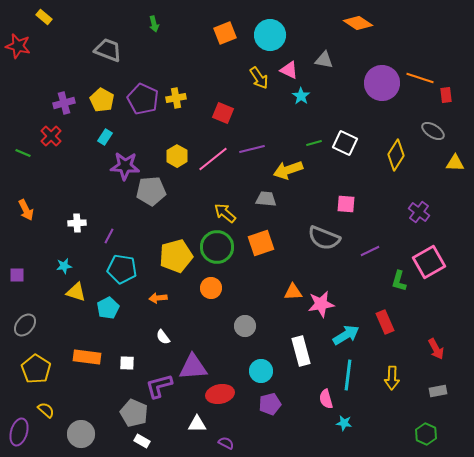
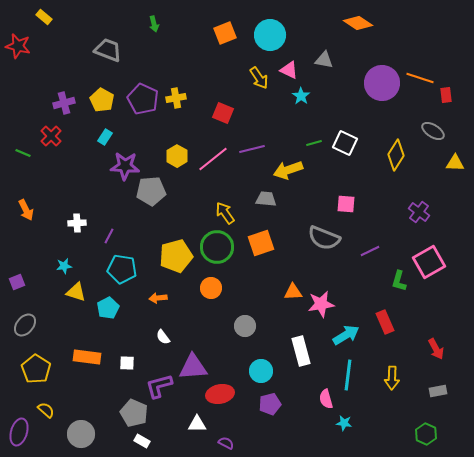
yellow arrow at (225, 213): rotated 15 degrees clockwise
purple square at (17, 275): moved 7 px down; rotated 21 degrees counterclockwise
